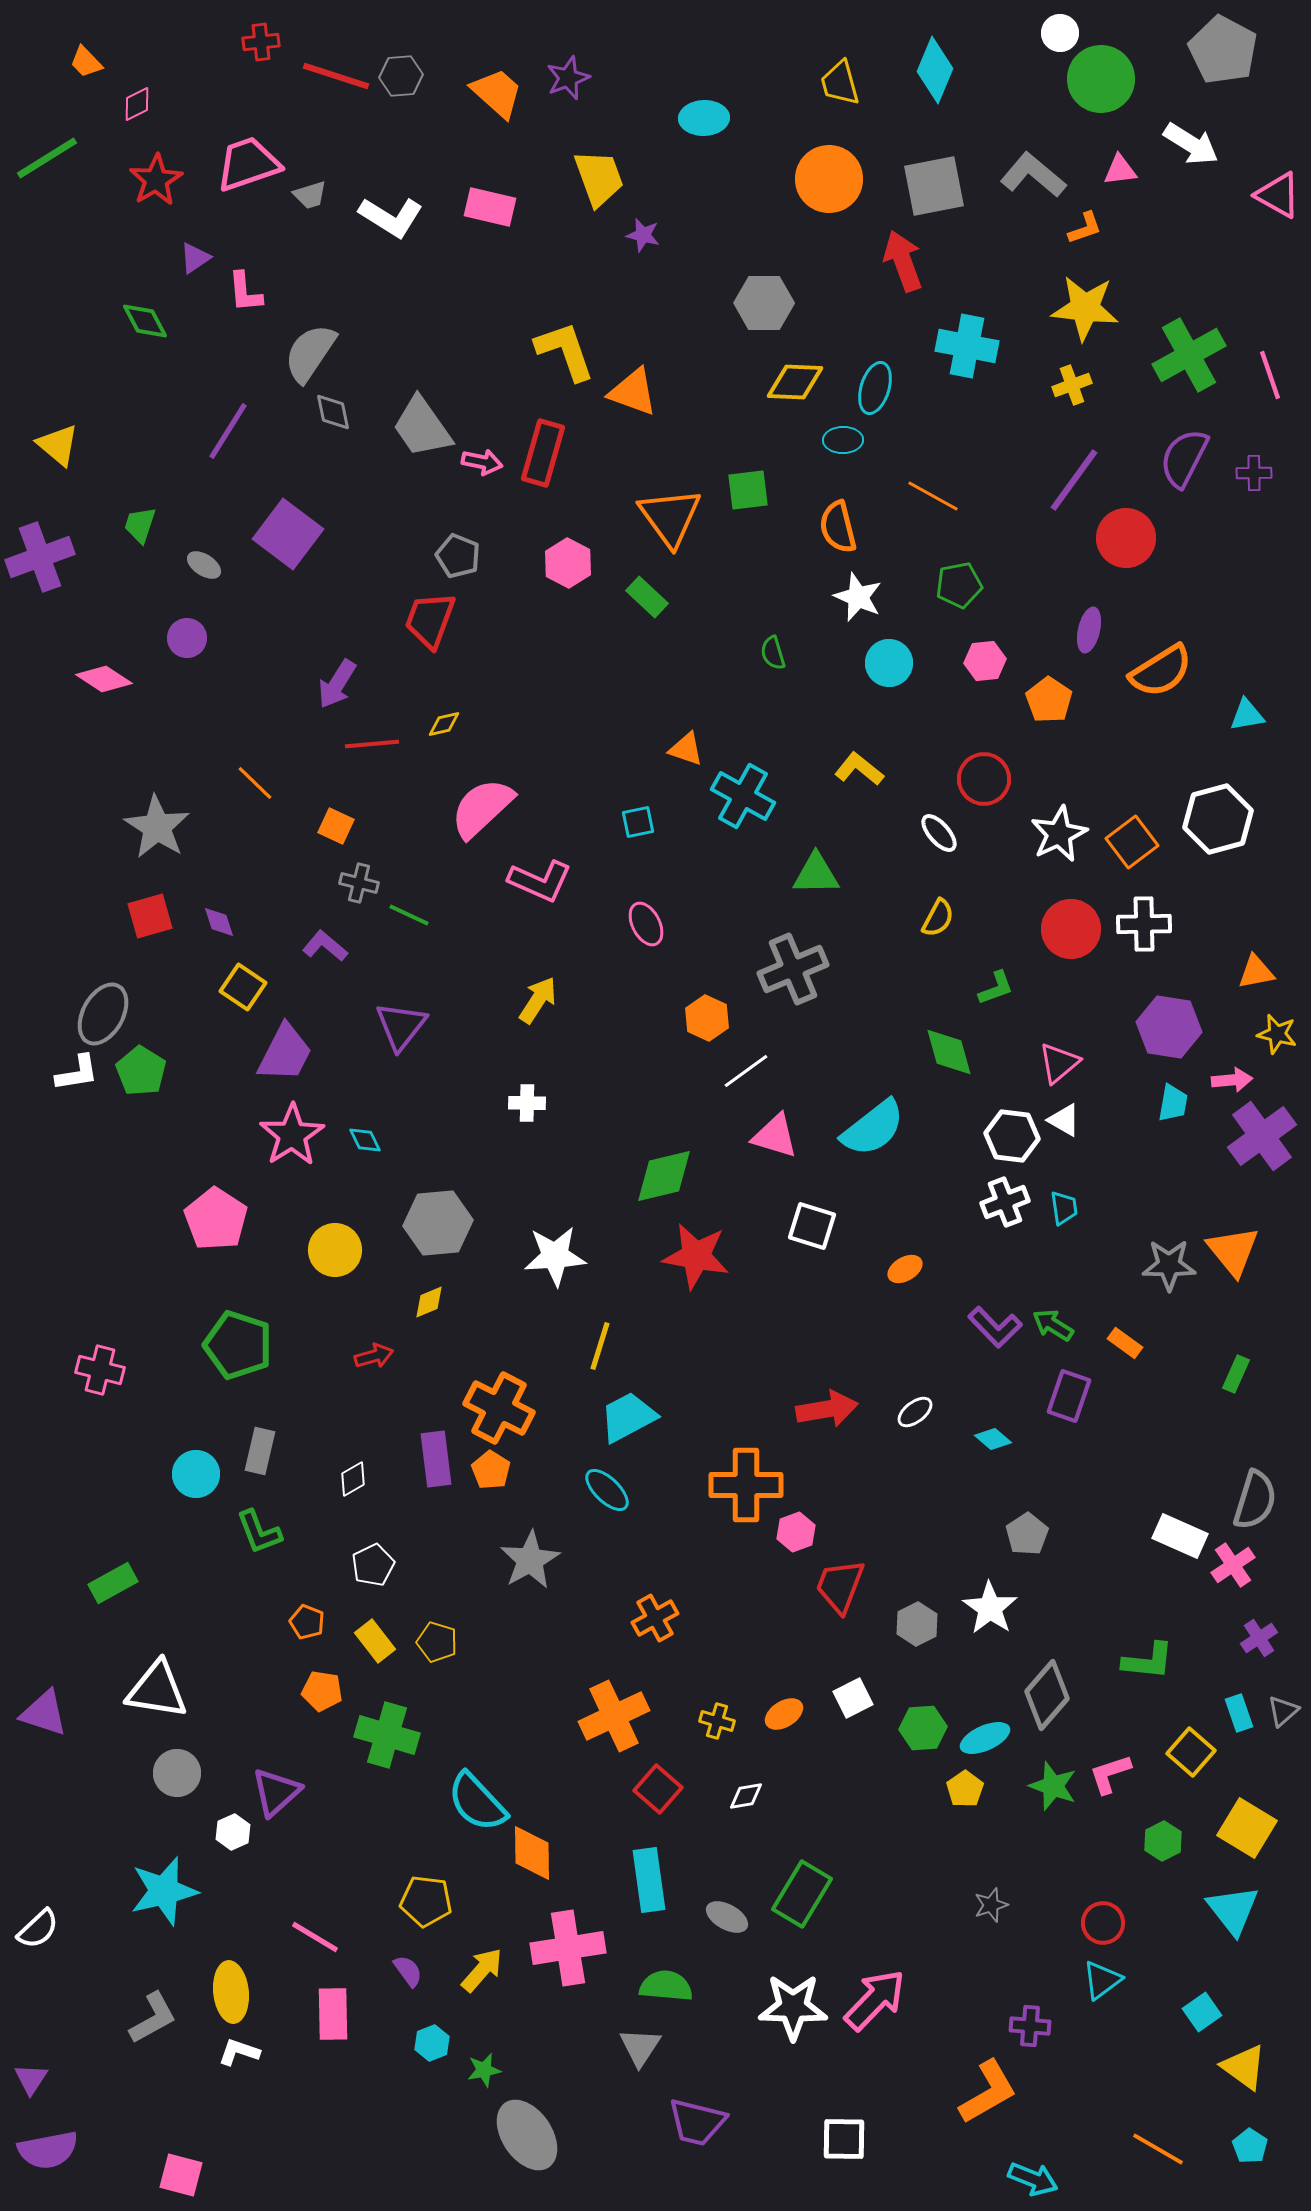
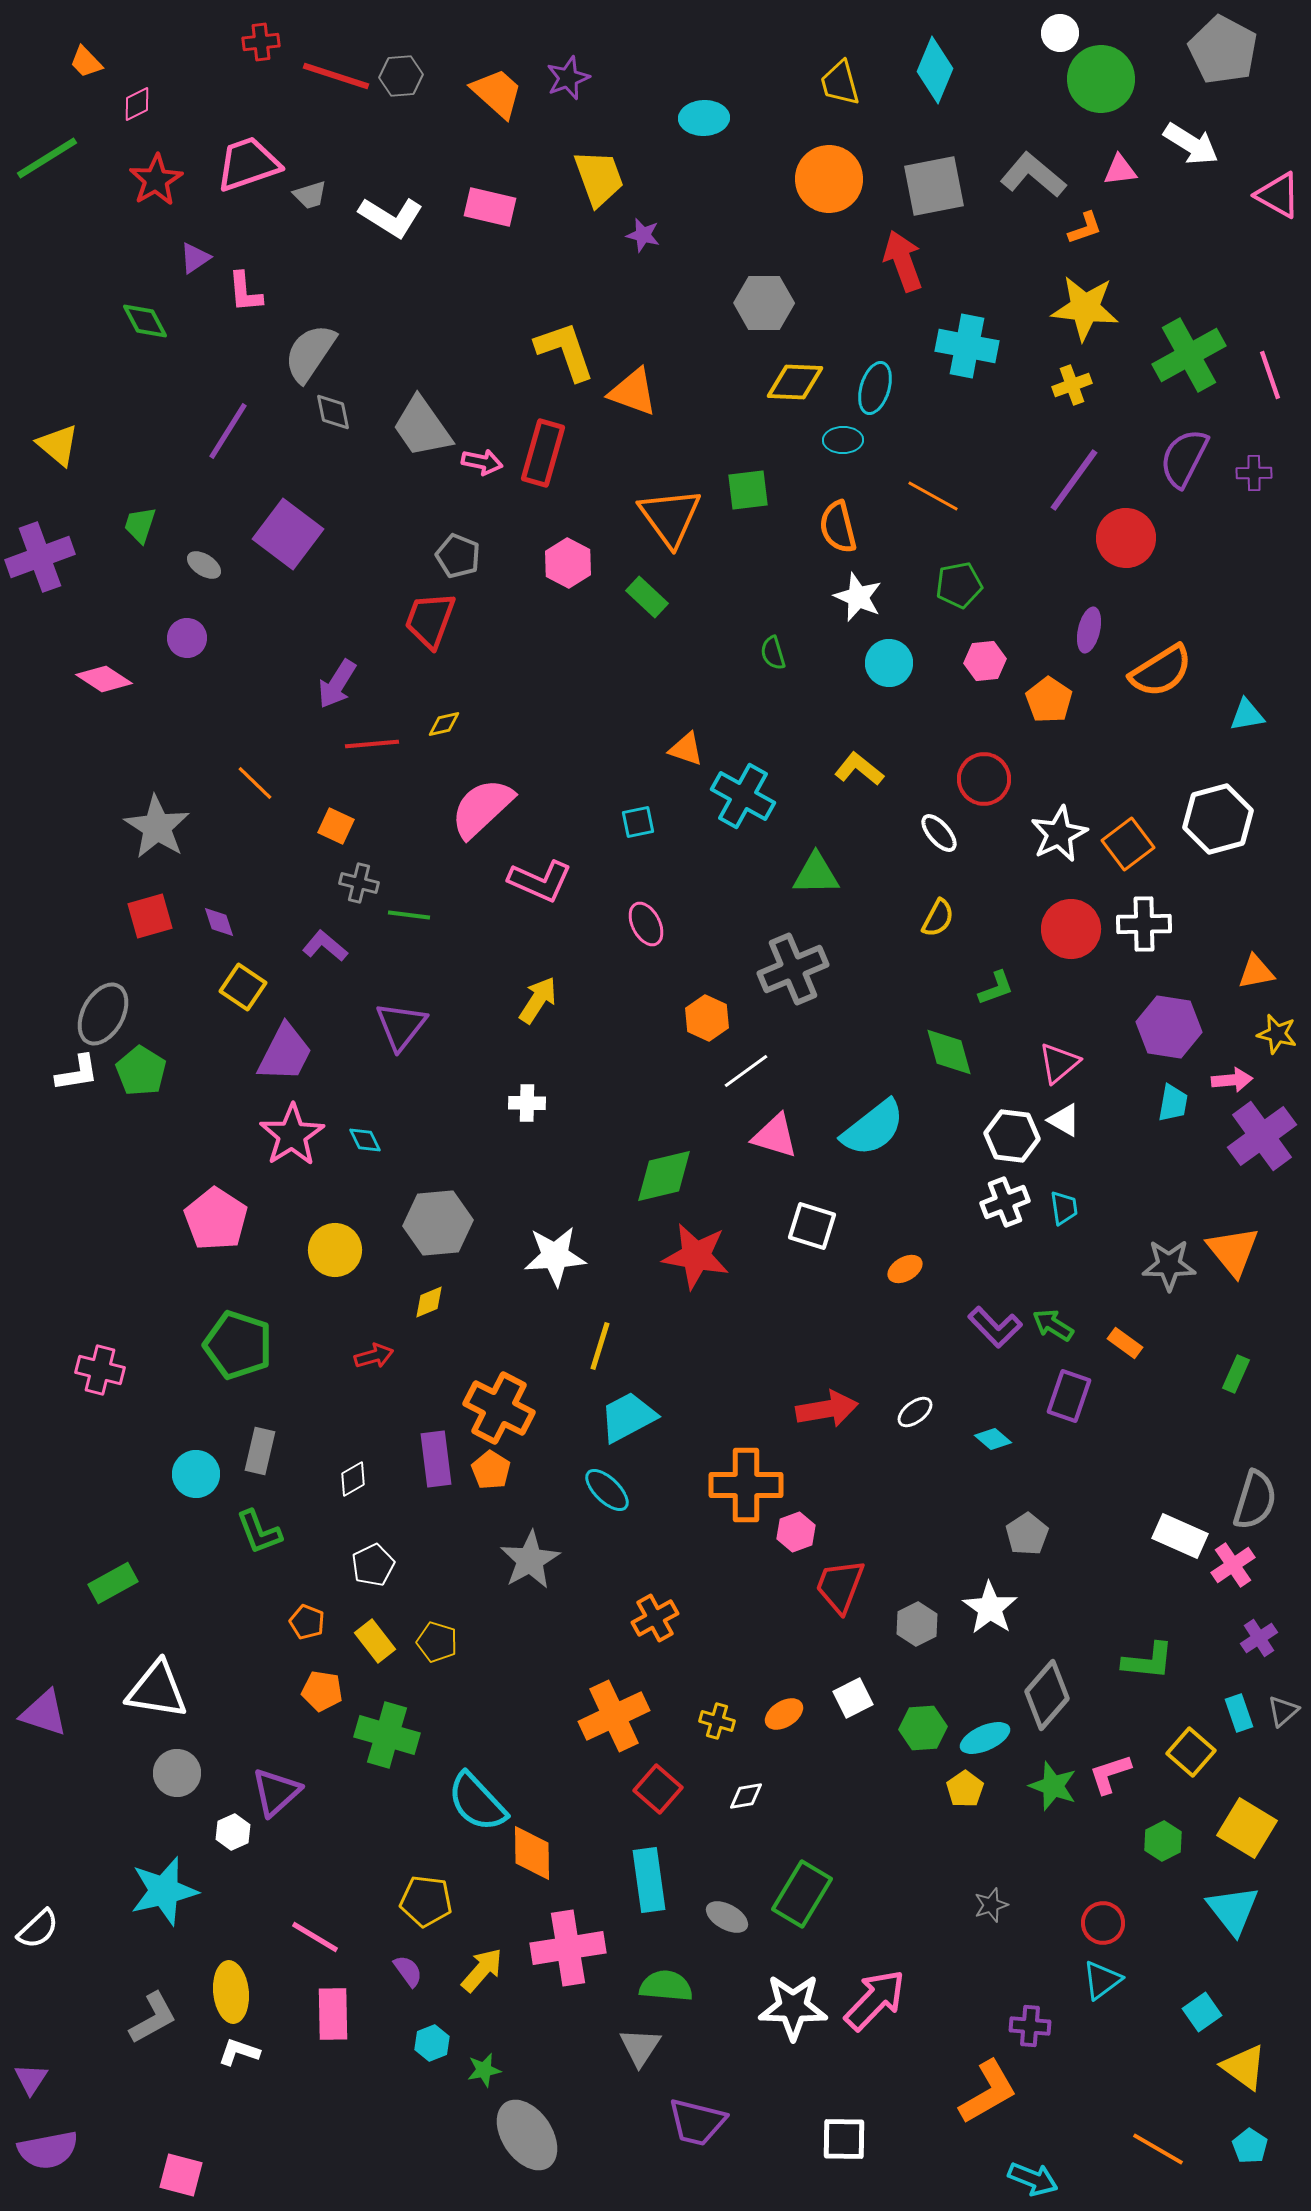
orange square at (1132, 842): moved 4 px left, 2 px down
green line at (409, 915): rotated 18 degrees counterclockwise
